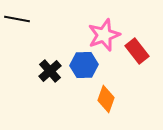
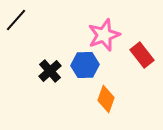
black line: moved 1 px left, 1 px down; rotated 60 degrees counterclockwise
red rectangle: moved 5 px right, 4 px down
blue hexagon: moved 1 px right
